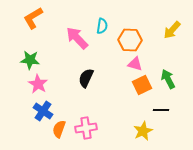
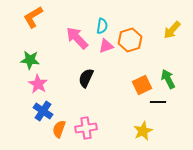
orange L-shape: moved 1 px up
orange hexagon: rotated 20 degrees counterclockwise
pink triangle: moved 29 px left, 18 px up; rotated 35 degrees counterclockwise
black line: moved 3 px left, 8 px up
